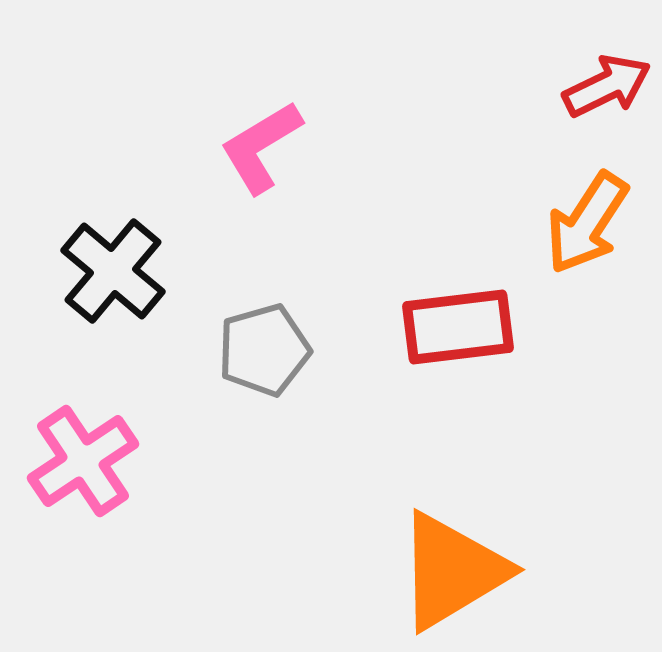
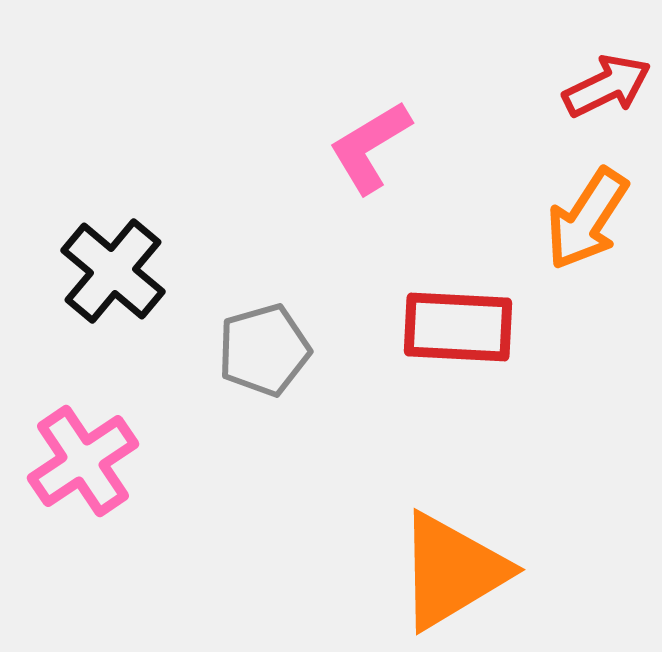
pink L-shape: moved 109 px right
orange arrow: moved 4 px up
red rectangle: rotated 10 degrees clockwise
